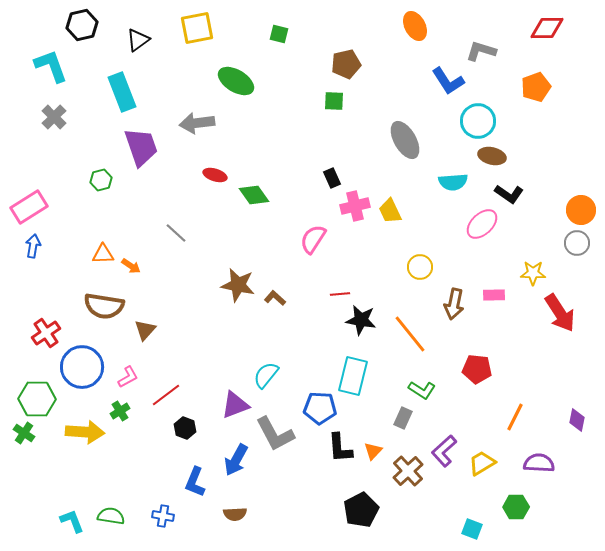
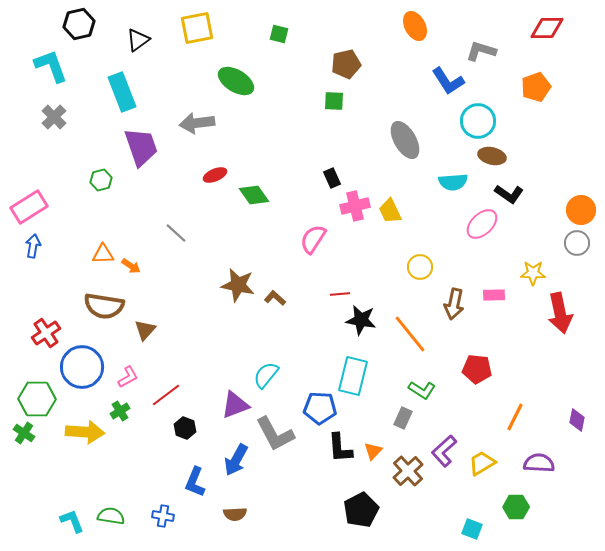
black hexagon at (82, 25): moved 3 px left, 1 px up
red ellipse at (215, 175): rotated 40 degrees counterclockwise
red arrow at (560, 313): rotated 21 degrees clockwise
